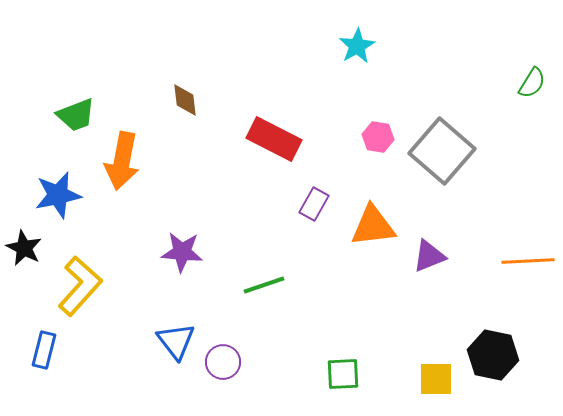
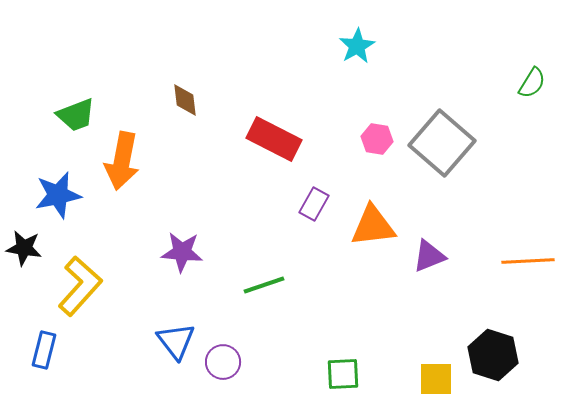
pink hexagon: moved 1 px left, 2 px down
gray square: moved 8 px up
black star: rotated 18 degrees counterclockwise
black hexagon: rotated 6 degrees clockwise
